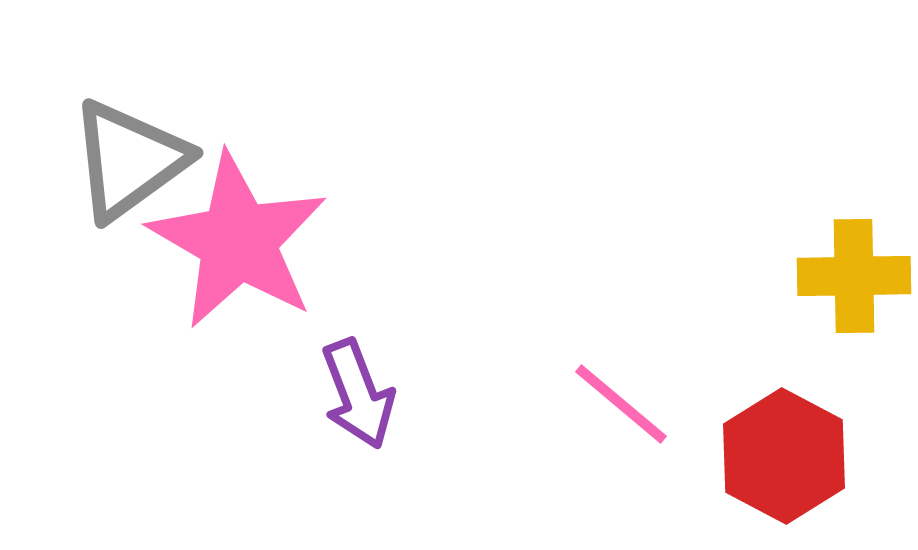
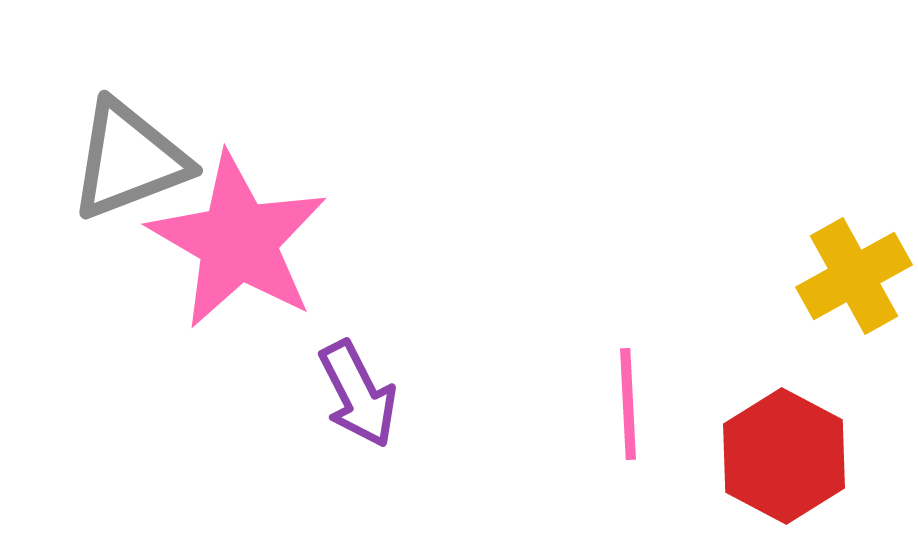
gray triangle: rotated 15 degrees clockwise
yellow cross: rotated 28 degrees counterclockwise
purple arrow: rotated 6 degrees counterclockwise
pink line: moved 7 px right; rotated 47 degrees clockwise
